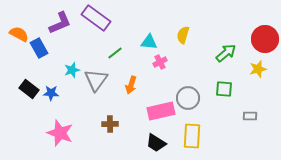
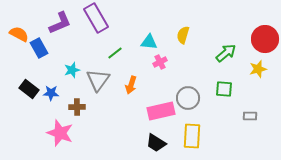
purple rectangle: rotated 24 degrees clockwise
gray triangle: moved 2 px right
brown cross: moved 33 px left, 17 px up
